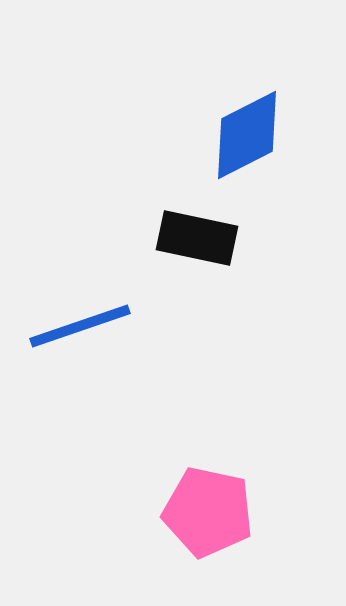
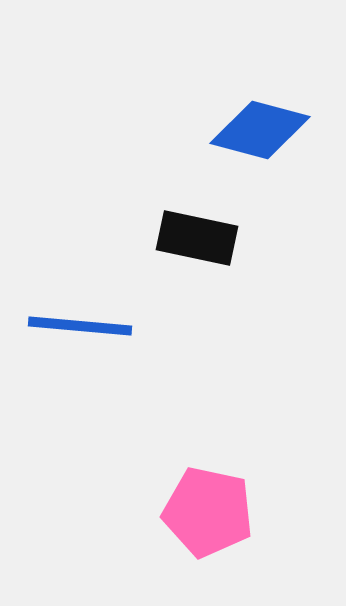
blue diamond: moved 13 px right, 5 px up; rotated 42 degrees clockwise
blue line: rotated 24 degrees clockwise
